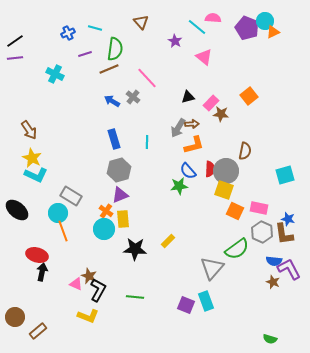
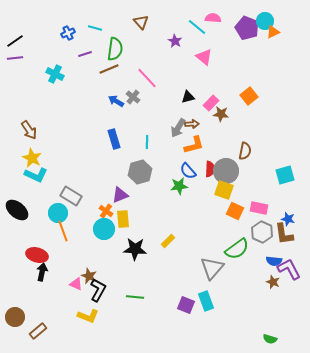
blue arrow at (112, 101): moved 4 px right
gray hexagon at (119, 170): moved 21 px right, 2 px down
